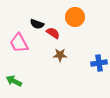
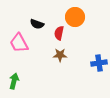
red semicircle: moved 6 px right; rotated 112 degrees counterclockwise
green arrow: rotated 77 degrees clockwise
